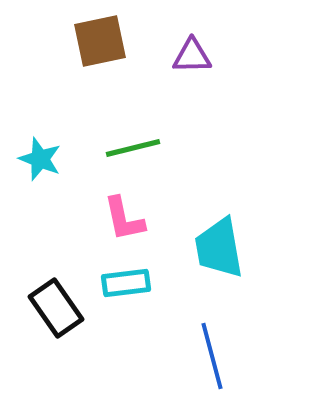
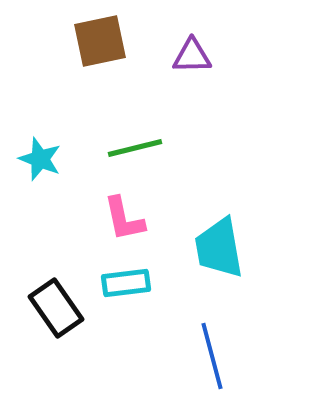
green line: moved 2 px right
